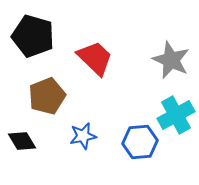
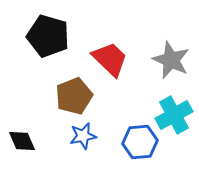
black pentagon: moved 15 px right
red trapezoid: moved 15 px right, 1 px down
brown pentagon: moved 27 px right
cyan cross: moved 2 px left
black diamond: rotated 8 degrees clockwise
